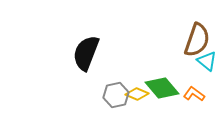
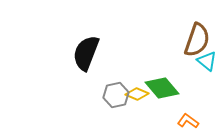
orange L-shape: moved 6 px left, 27 px down
